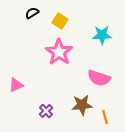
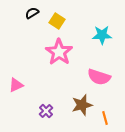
yellow square: moved 3 px left
pink semicircle: moved 1 px up
brown star: rotated 10 degrees counterclockwise
orange line: moved 1 px down
